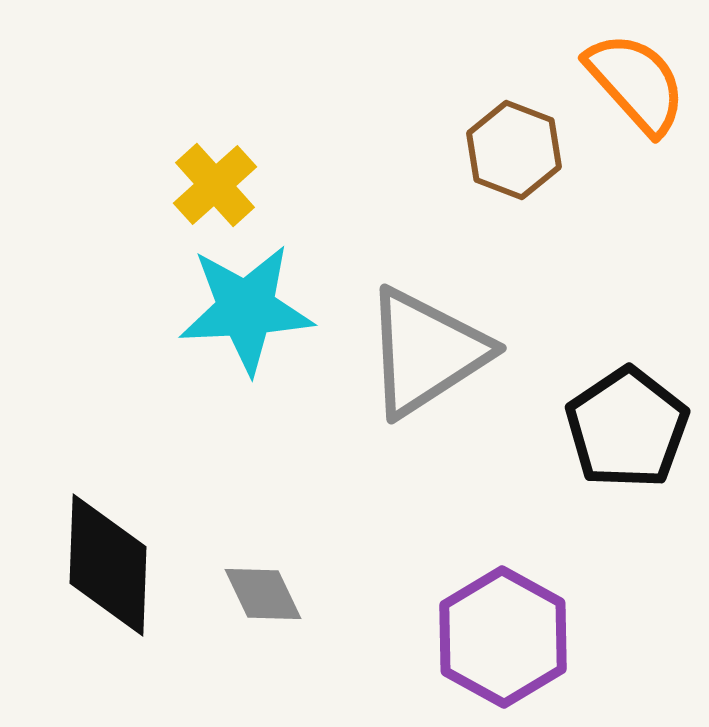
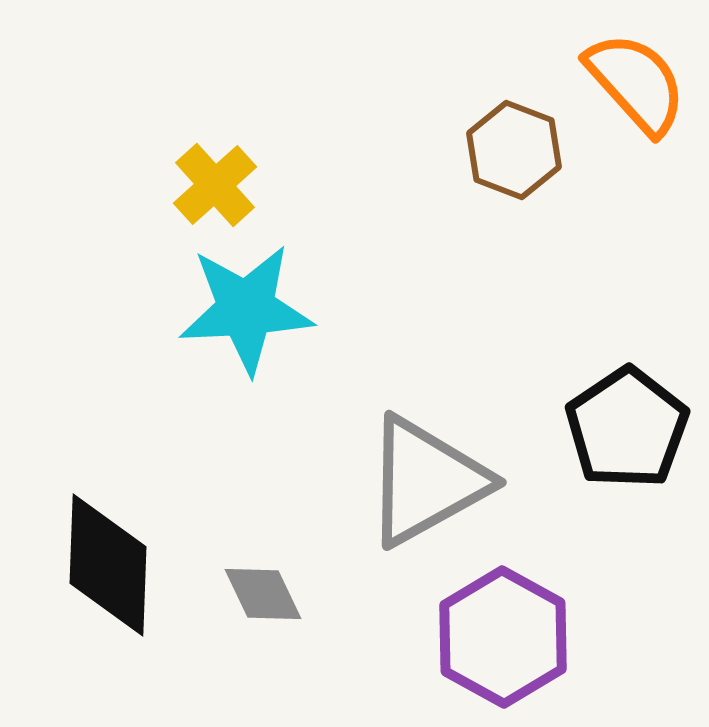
gray triangle: moved 129 px down; rotated 4 degrees clockwise
